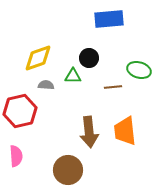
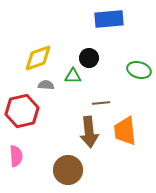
brown line: moved 12 px left, 16 px down
red hexagon: moved 2 px right
